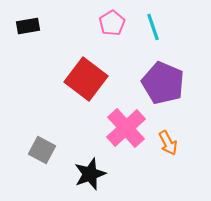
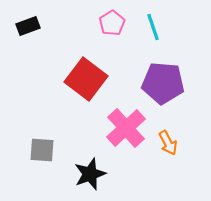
black rectangle: rotated 10 degrees counterclockwise
purple pentagon: rotated 18 degrees counterclockwise
gray square: rotated 24 degrees counterclockwise
